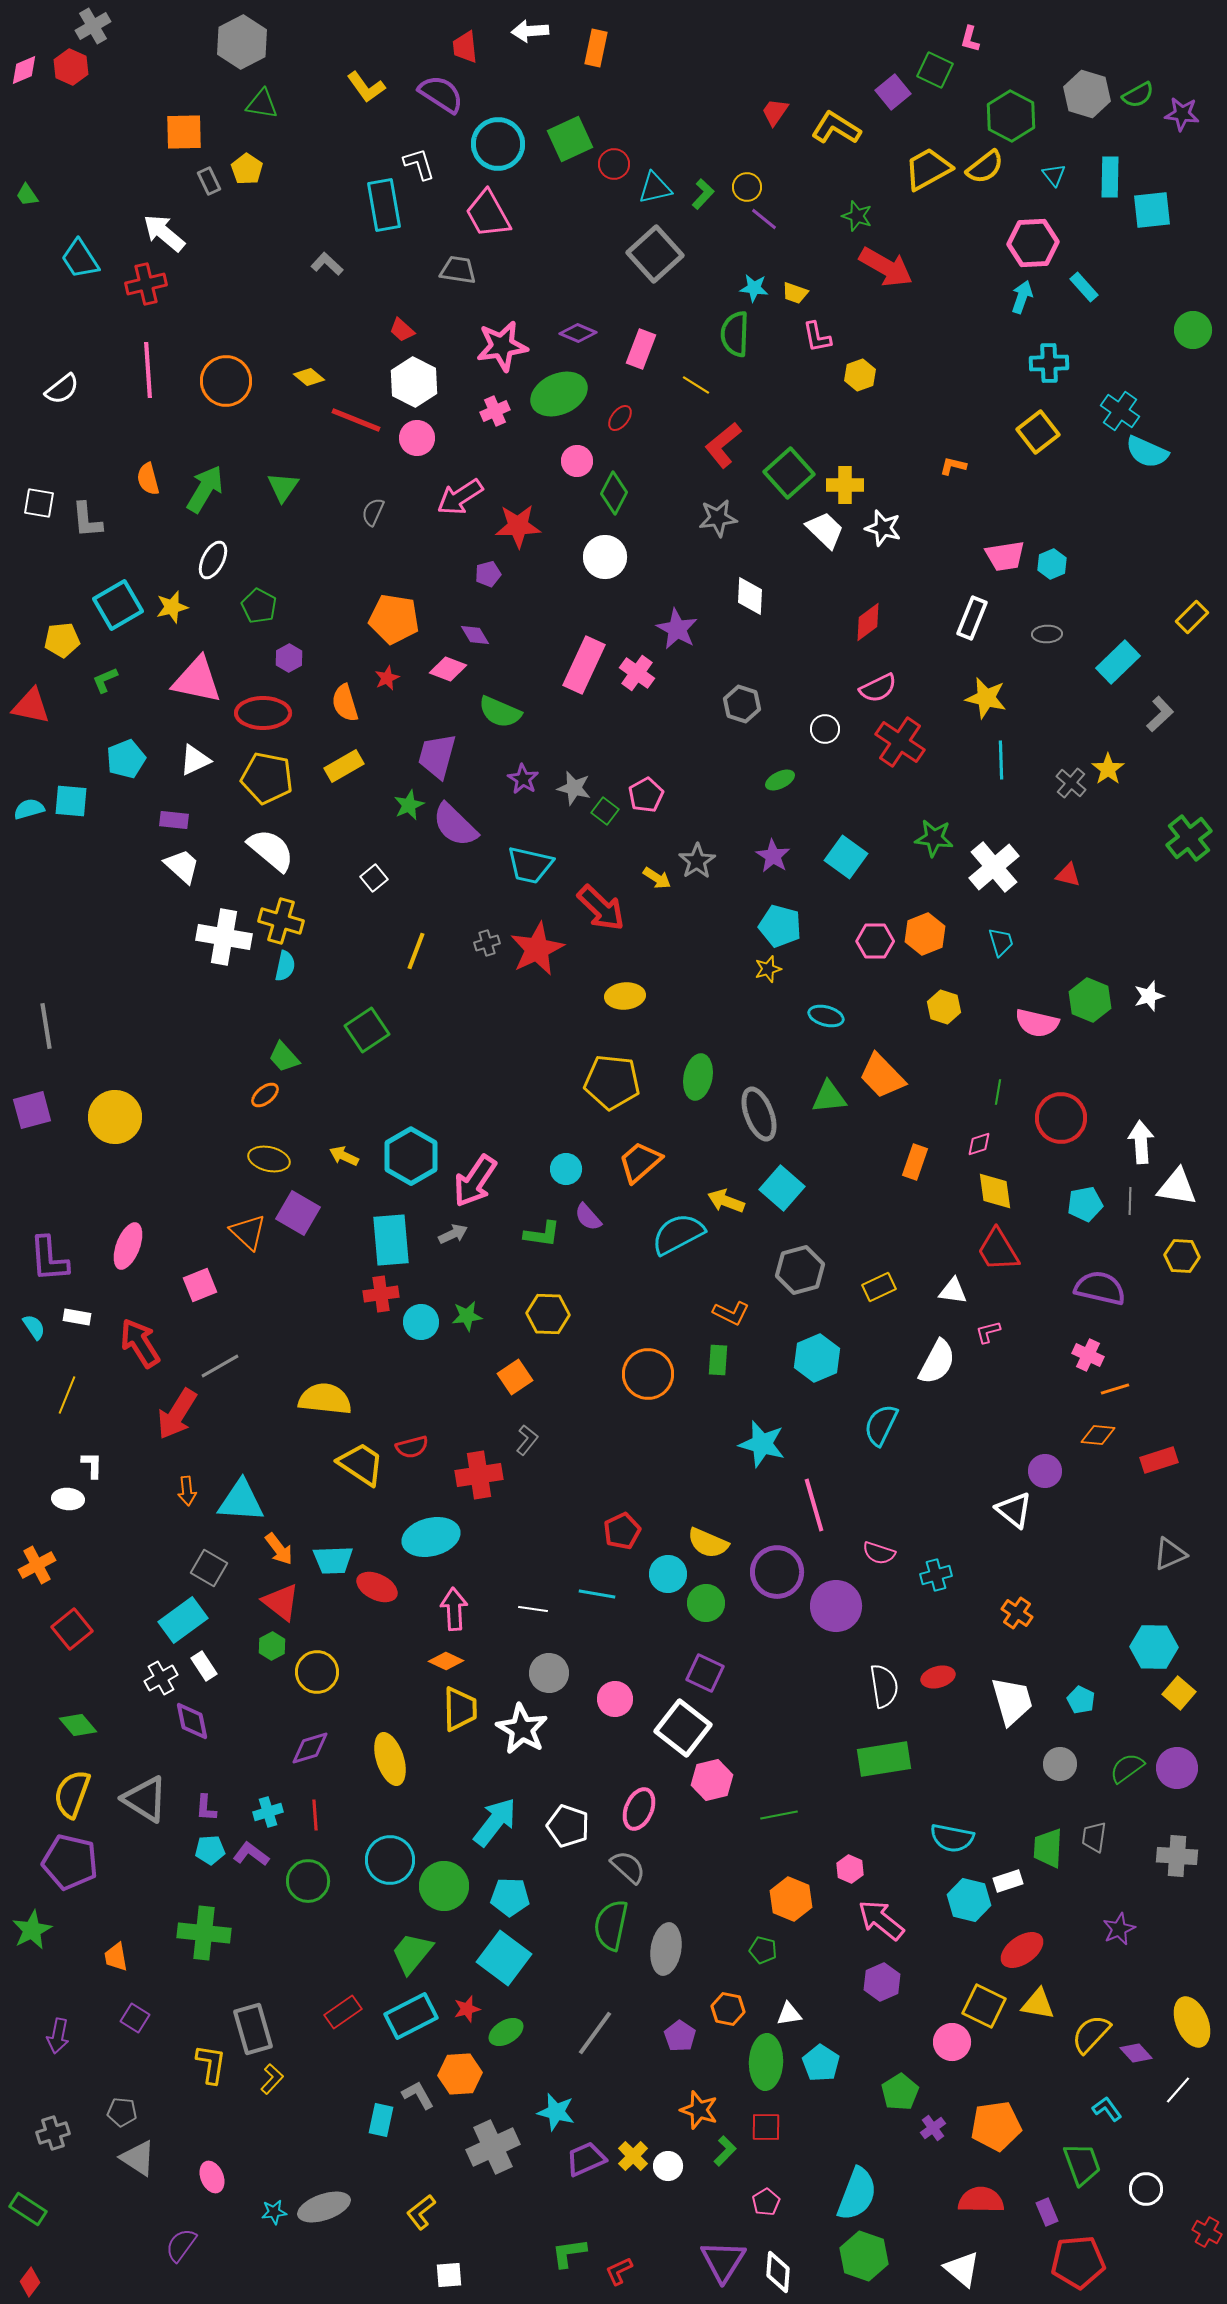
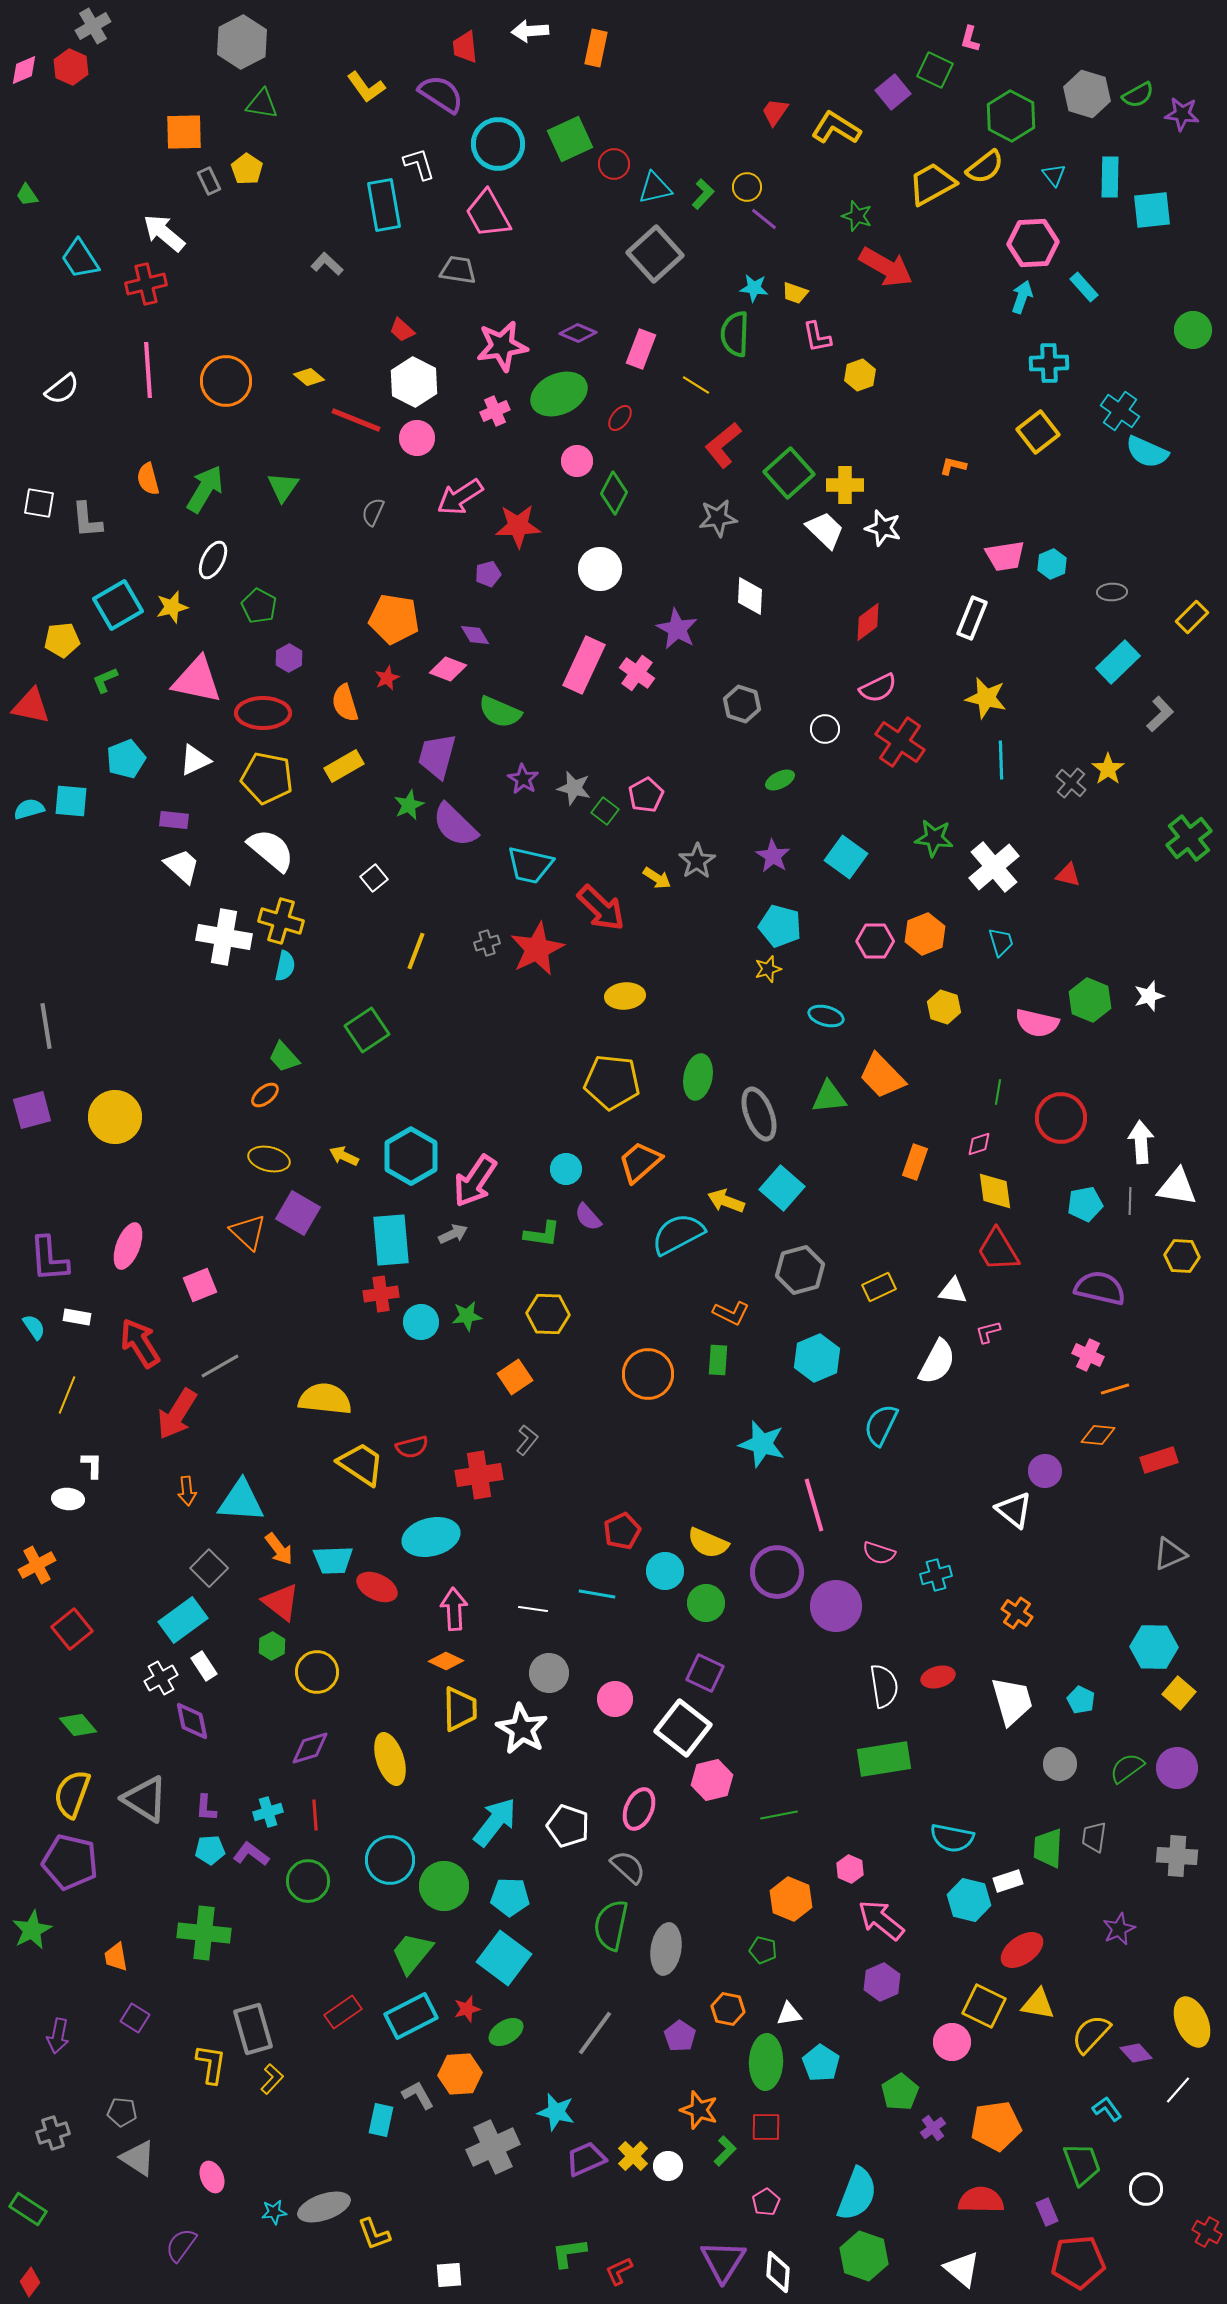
yellow trapezoid at (928, 169): moved 4 px right, 15 px down
white circle at (605, 557): moved 5 px left, 12 px down
gray ellipse at (1047, 634): moved 65 px right, 42 px up
gray square at (209, 1568): rotated 15 degrees clockwise
cyan circle at (668, 1574): moved 3 px left, 3 px up
yellow L-shape at (421, 2212): moved 47 px left, 22 px down; rotated 72 degrees counterclockwise
